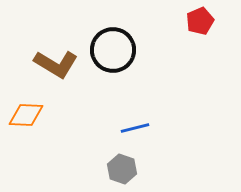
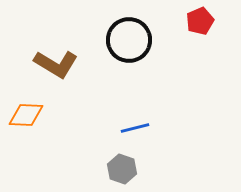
black circle: moved 16 px right, 10 px up
